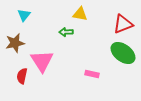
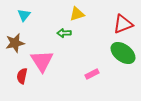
yellow triangle: moved 3 px left; rotated 28 degrees counterclockwise
green arrow: moved 2 px left, 1 px down
pink rectangle: rotated 40 degrees counterclockwise
